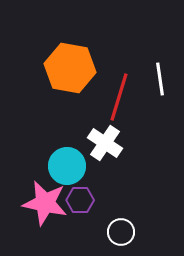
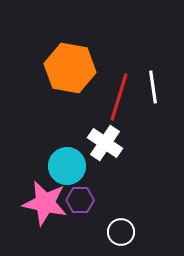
white line: moved 7 px left, 8 px down
